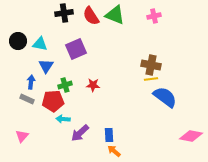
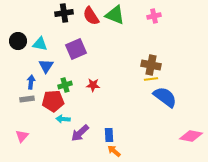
gray rectangle: rotated 32 degrees counterclockwise
